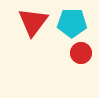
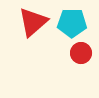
red triangle: rotated 12 degrees clockwise
